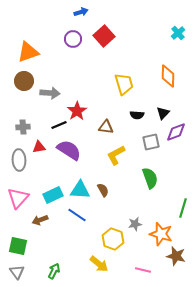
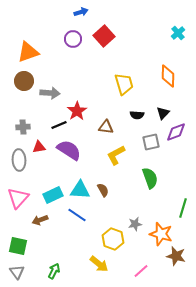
pink line: moved 2 px left, 1 px down; rotated 56 degrees counterclockwise
